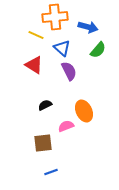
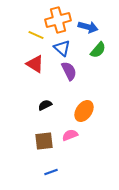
orange cross: moved 3 px right, 3 px down; rotated 10 degrees counterclockwise
red triangle: moved 1 px right, 1 px up
orange ellipse: rotated 60 degrees clockwise
pink semicircle: moved 4 px right, 9 px down
brown square: moved 1 px right, 2 px up
